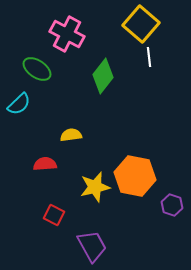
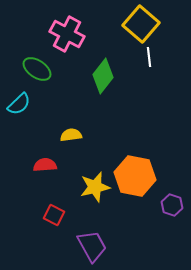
red semicircle: moved 1 px down
